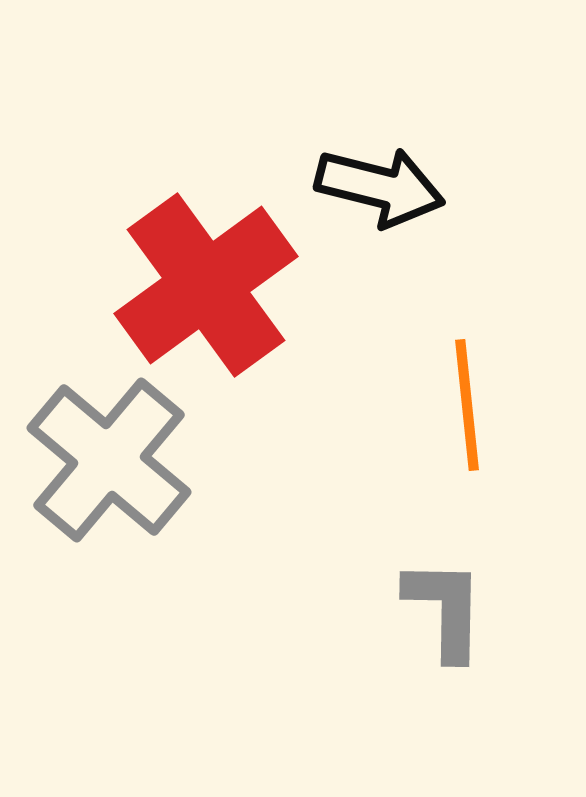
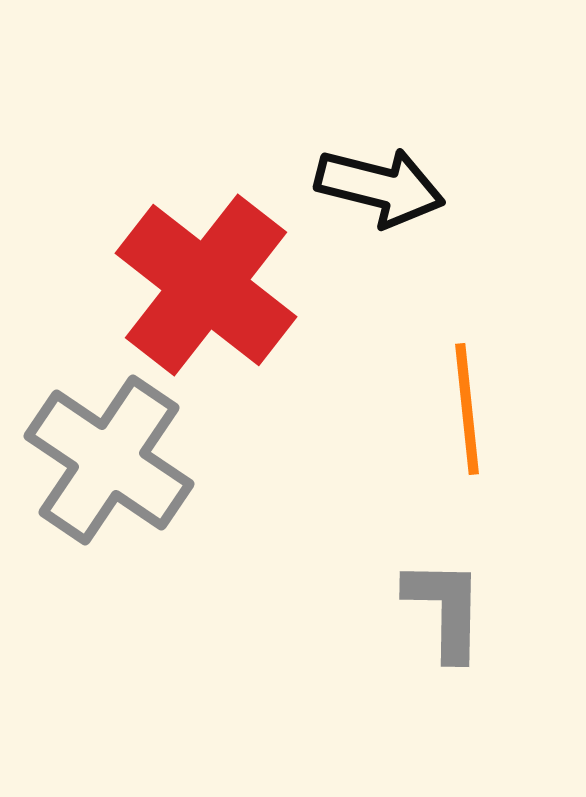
red cross: rotated 16 degrees counterclockwise
orange line: moved 4 px down
gray cross: rotated 6 degrees counterclockwise
